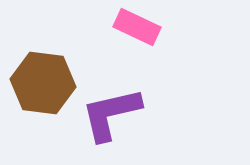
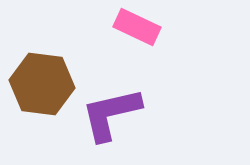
brown hexagon: moved 1 px left, 1 px down
